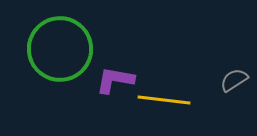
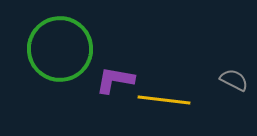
gray semicircle: rotated 60 degrees clockwise
